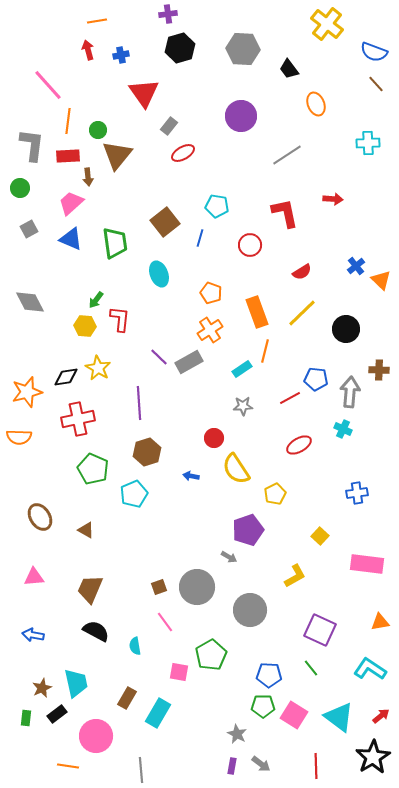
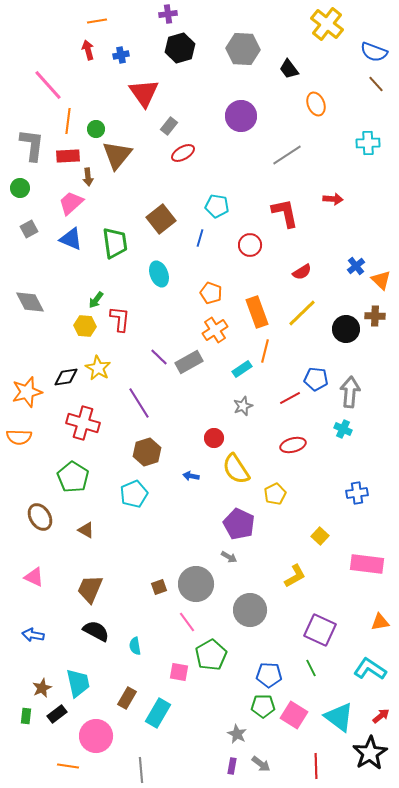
green circle at (98, 130): moved 2 px left, 1 px up
brown square at (165, 222): moved 4 px left, 3 px up
orange cross at (210, 330): moved 5 px right
brown cross at (379, 370): moved 4 px left, 54 px up
purple line at (139, 403): rotated 28 degrees counterclockwise
gray star at (243, 406): rotated 18 degrees counterclockwise
red cross at (78, 419): moved 5 px right, 4 px down; rotated 28 degrees clockwise
red ellipse at (299, 445): moved 6 px left; rotated 15 degrees clockwise
green pentagon at (93, 469): moved 20 px left, 8 px down; rotated 8 degrees clockwise
purple pentagon at (248, 530): moved 9 px left, 6 px up; rotated 28 degrees counterclockwise
pink triangle at (34, 577): rotated 30 degrees clockwise
gray circle at (197, 587): moved 1 px left, 3 px up
pink line at (165, 622): moved 22 px right
green line at (311, 668): rotated 12 degrees clockwise
cyan trapezoid at (76, 683): moved 2 px right
green rectangle at (26, 718): moved 2 px up
black star at (373, 757): moved 3 px left, 4 px up
